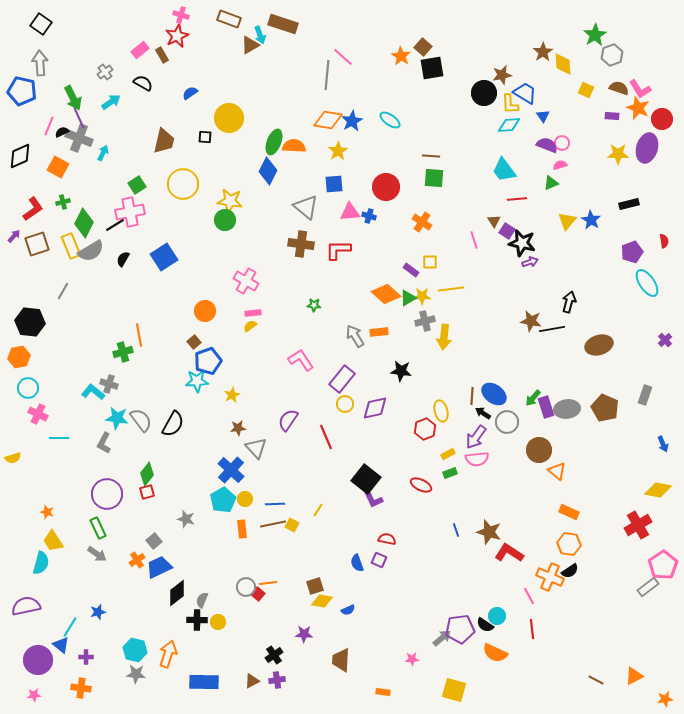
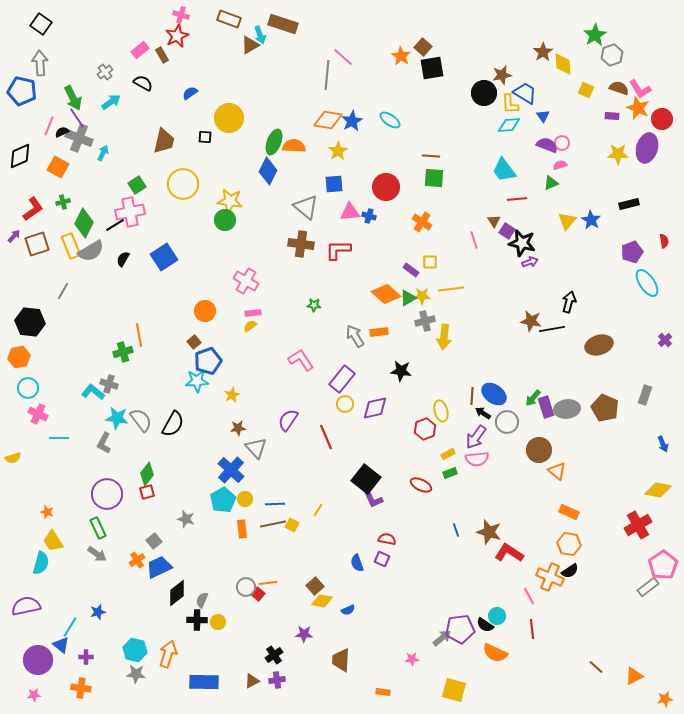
purple line at (79, 118): moved 2 px left; rotated 10 degrees counterclockwise
purple square at (379, 560): moved 3 px right, 1 px up
brown square at (315, 586): rotated 24 degrees counterclockwise
brown line at (596, 680): moved 13 px up; rotated 14 degrees clockwise
